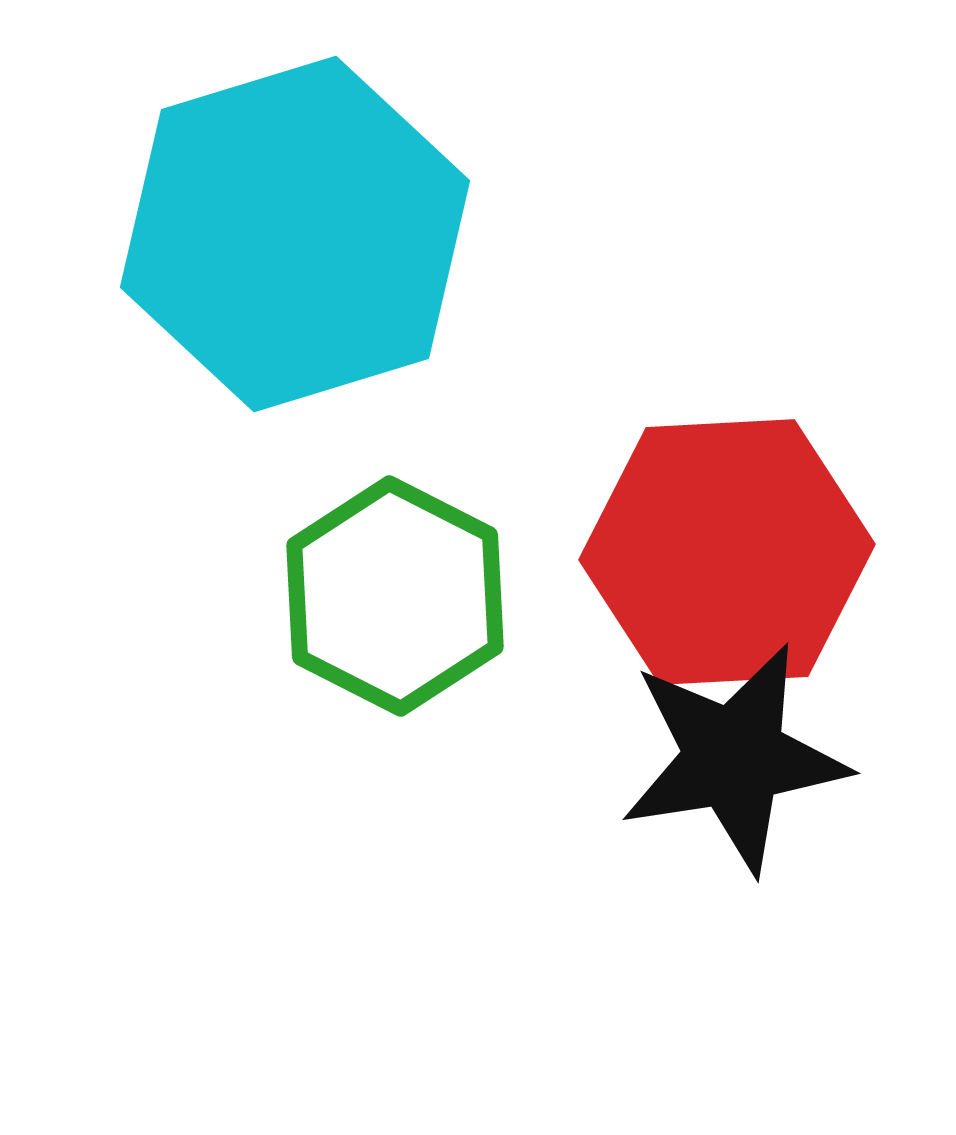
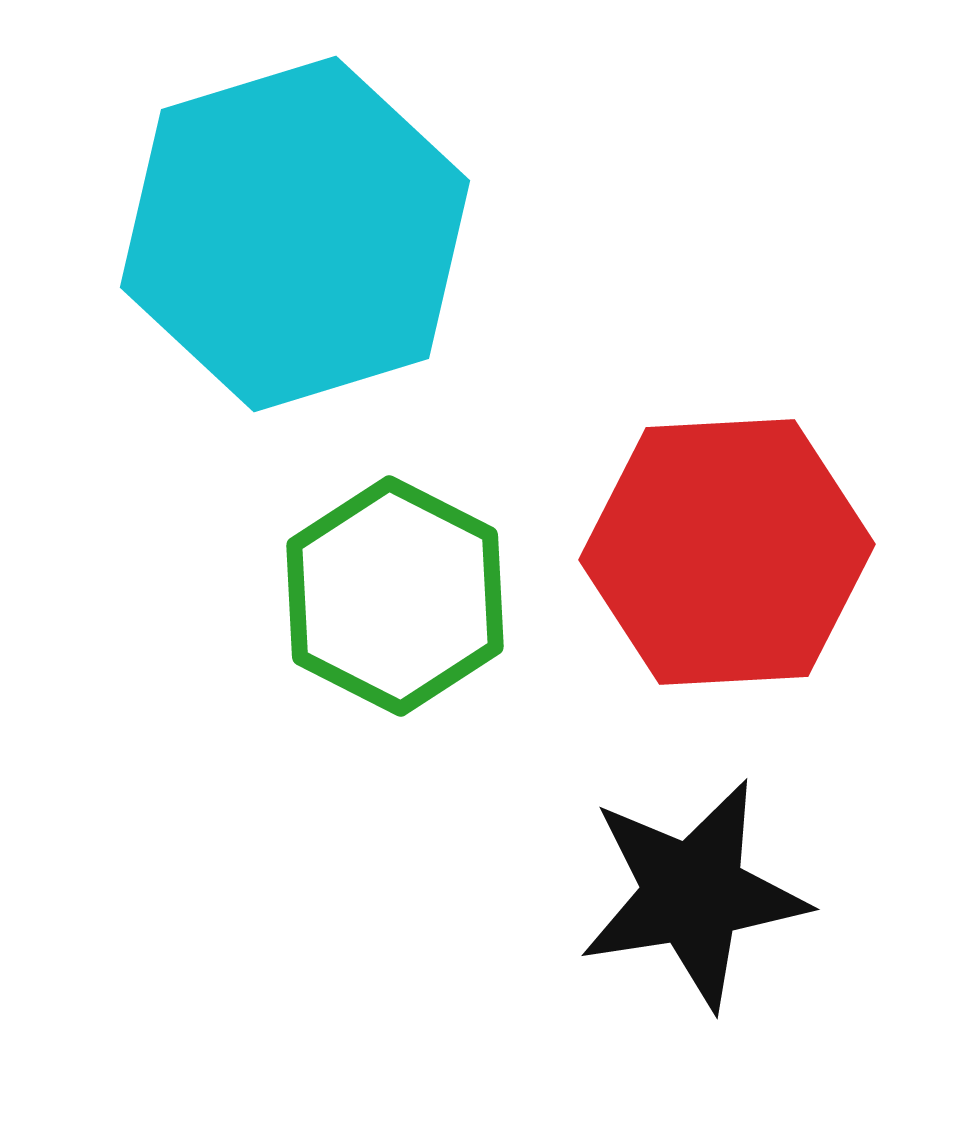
black star: moved 41 px left, 136 px down
